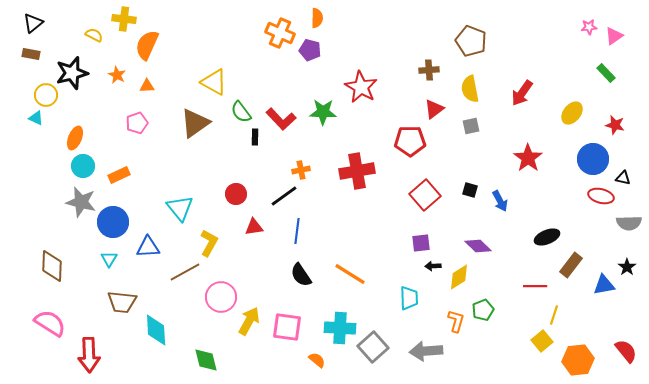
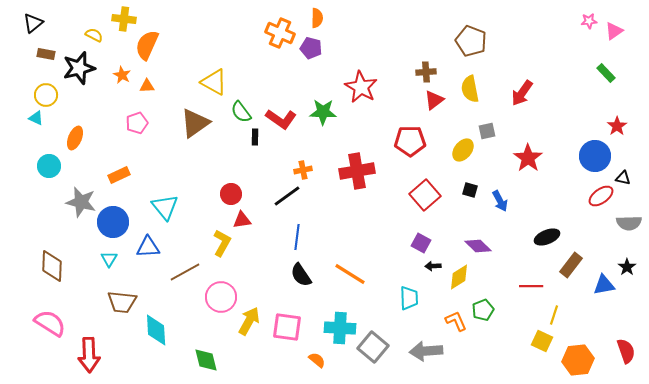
pink star at (589, 27): moved 6 px up
pink triangle at (614, 36): moved 5 px up
purple pentagon at (310, 50): moved 1 px right, 2 px up
brown rectangle at (31, 54): moved 15 px right
brown cross at (429, 70): moved 3 px left, 2 px down
black star at (72, 73): moved 7 px right, 5 px up
orange star at (117, 75): moved 5 px right
red triangle at (434, 109): moved 9 px up
yellow ellipse at (572, 113): moved 109 px left, 37 px down
red L-shape at (281, 119): rotated 12 degrees counterclockwise
red star at (615, 125): moved 2 px right, 1 px down; rotated 24 degrees clockwise
gray square at (471, 126): moved 16 px right, 5 px down
blue circle at (593, 159): moved 2 px right, 3 px up
cyan circle at (83, 166): moved 34 px left
orange cross at (301, 170): moved 2 px right
red circle at (236, 194): moved 5 px left
black line at (284, 196): moved 3 px right
red ellipse at (601, 196): rotated 50 degrees counterclockwise
cyan triangle at (180, 208): moved 15 px left, 1 px up
red triangle at (254, 227): moved 12 px left, 7 px up
blue line at (297, 231): moved 6 px down
yellow L-shape at (209, 243): moved 13 px right
purple square at (421, 243): rotated 36 degrees clockwise
red line at (535, 286): moved 4 px left
orange L-shape at (456, 321): rotated 40 degrees counterclockwise
yellow square at (542, 341): rotated 25 degrees counterclockwise
gray square at (373, 347): rotated 8 degrees counterclockwise
red semicircle at (626, 351): rotated 20 degrees clockwise
